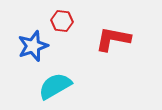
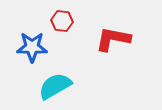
blue star: moved 1 px left, 1 px down; rotated 20 degrees clockwise
